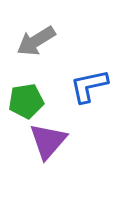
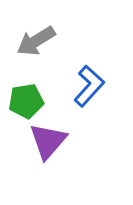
blue L-shape: rotated 144 degrees clockwise
